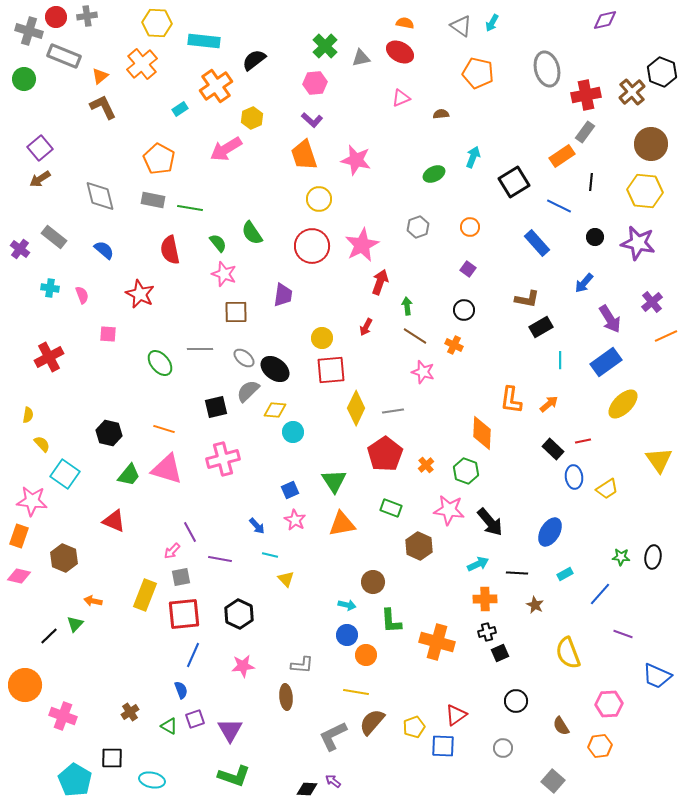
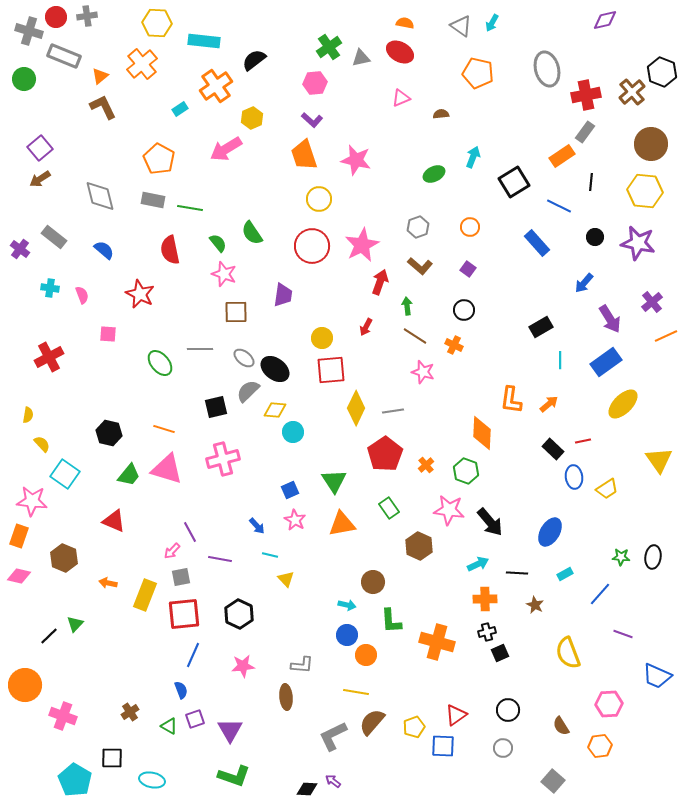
green cross at (325, 46): moved 4 px right, 1 px down; rotated 10 degrees clockwise
brown L-shape at (527, 299): moved 107 px left, 33 px up; rotated 30 degrees clockwise
green rectangle at (391, 508): moved 2 px left; rotated 35 degrees clockwise
orange arrow at (93, 601): moved 15 px right, 18 px up
black circle at (516, 701): moved 8 px left, 9 px down
